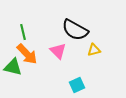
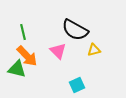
orange arrow: moved 2 px down
green triangle: moved 4 px right, 2 px down
